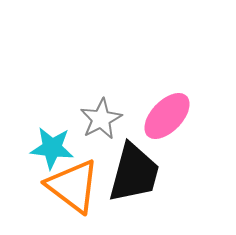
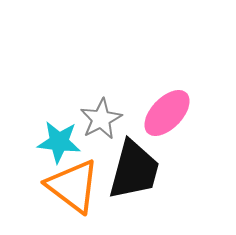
pink ellipse: moved 3 px up
cyan star: moved 7 px right, 6 px up
black trapezoid: moved 3 px up
